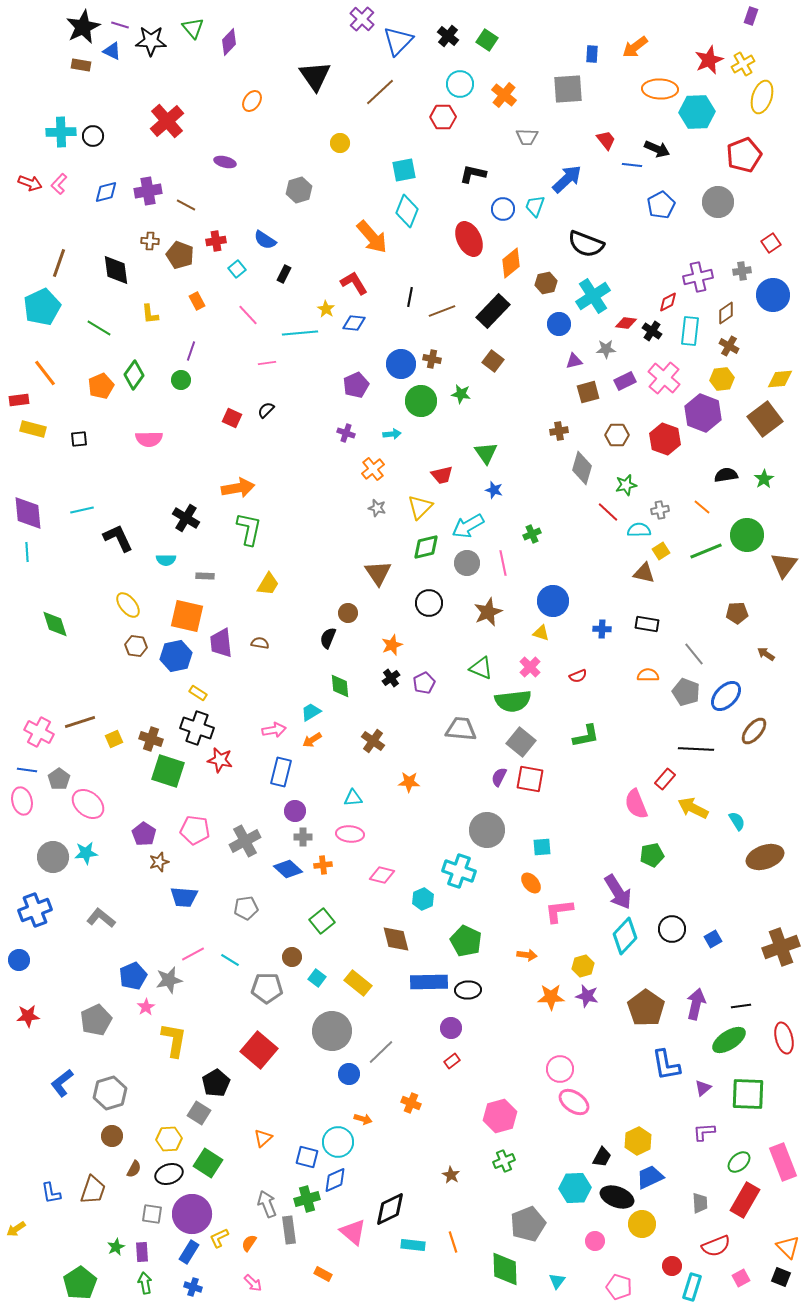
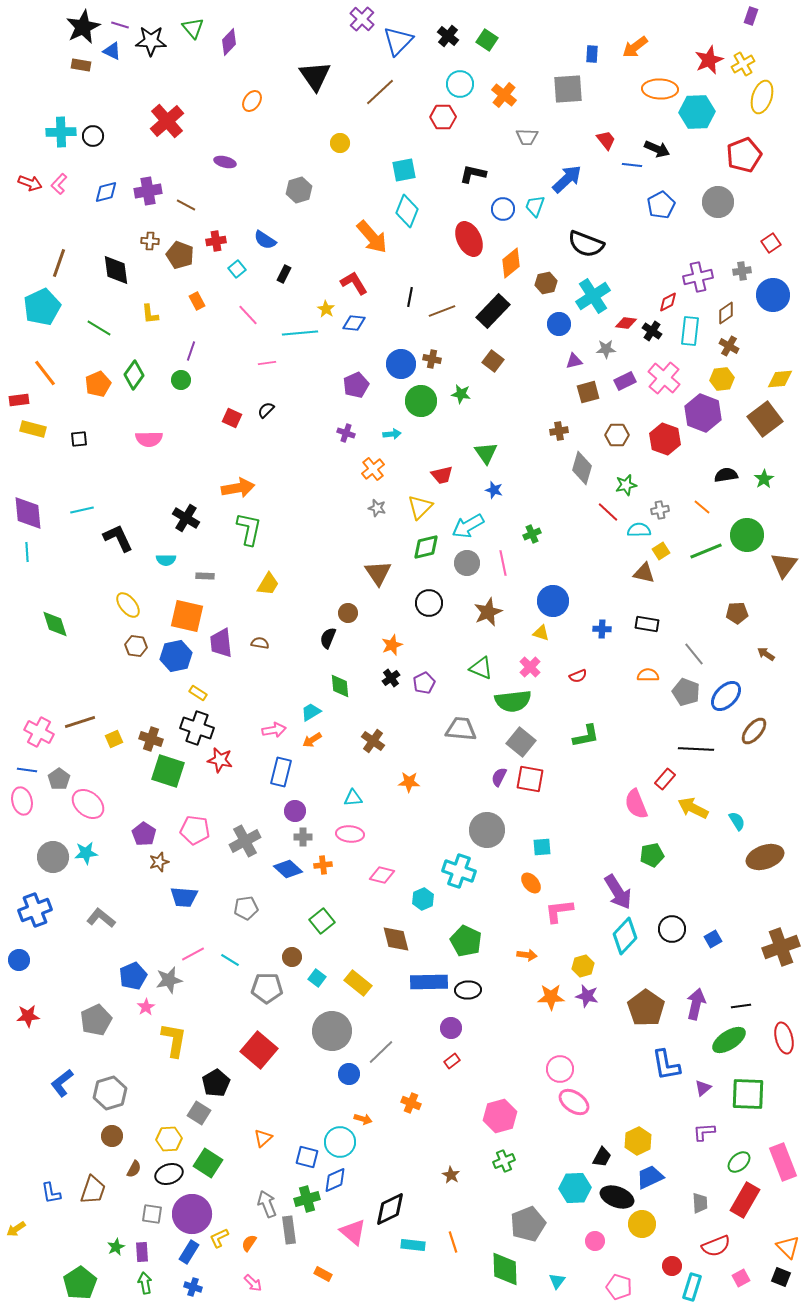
orange pentagon at (101, 386): moved 3 px left, 2 px up
cyan circle at (338, 1142): moved 2 px right
